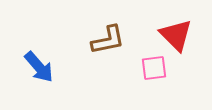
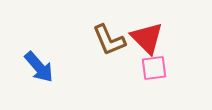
red triangle: moved 29 px left, 3 px down
brown L-shape: moved 1 px right; rotated 78 degrees clockwise
